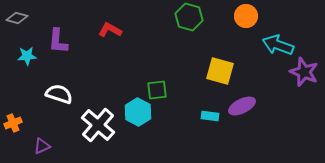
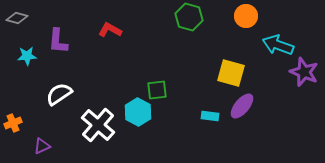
yellow square: moved 11 px right, 2 px down
white semicircle: rotated 52 degrees counterclockwise
purple ellipse: rotated 24 degrees counterclockwise
